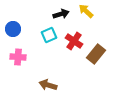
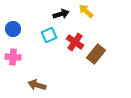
red cross: moved 1 px right, 1 px down
pink cross: moved 5 px left
brown arrow: moved 11 px left
